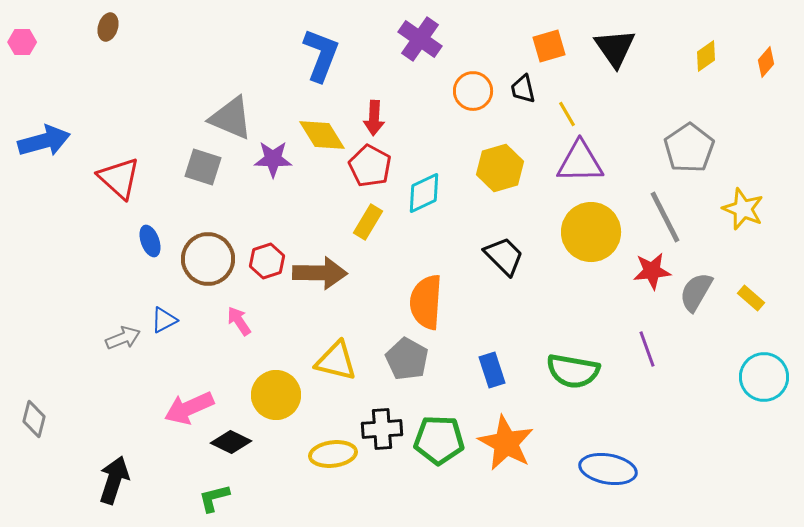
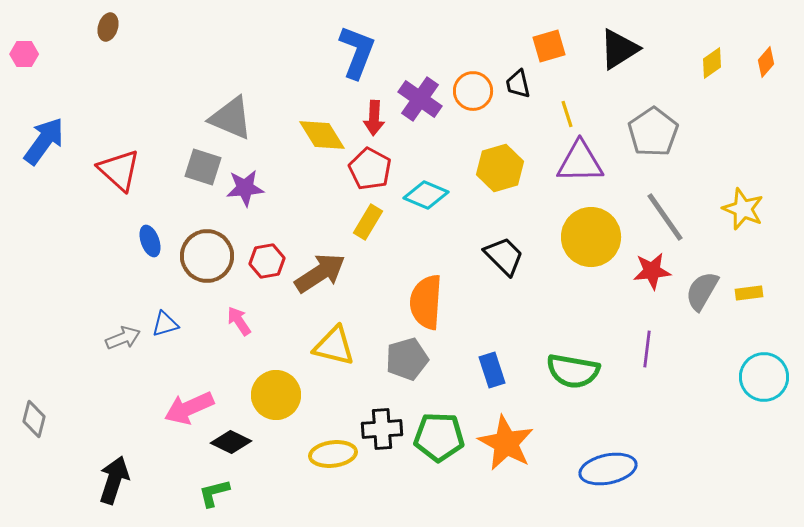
purple cross at (420, 39): moved 60 px down
pink hexagon at (22, 42): moved 2 px right, 12 px down
black triangle at (615, 48): moved 4 px right, 1 px down; rotated 33 degrees clockwise
blue L-shape at (321, 55): moved 36 px right, 3 px up
yellow diamond at (706, 56): moved 6 px right, 7 px down
black trapezoid at (523, 89): moved 5 px left, 5 px up
yellow line at (567, 114): rotated 12 degrees clockwise
blue arrow at (44, 141): rotated 39 degrees counterclockwise
gray pentagon at (689, 148): moved 36 px left, 16 px up
purple star at (273, 159): moved 28 px left, 29 px down; rotated 6 degrees counterclockwise
red pentagon at (370, 166): moved 3 px down
red triangle at (119, 178): moved 8 px up
cyan diamond at (424, 193): moved 2 px right, 2 px down; rotated 48 degrees clockwise
gray line at (665, 217): rotated 8 degrees counterclockwise
yellow circle at (591, 232): moved 5 px down
brown circle at (208, 259): moved 1 px left, 3 px up
red hexagon at (267, 261): rotated 8 degrees clockwise
brown arrow at (320, 273): rotated 34 degrees counterclockwise
gray semicircle at (696, 292): moved 6 px right, 1 px up
yellow rectangle at (751, 298): moved 2 px left, 5 px up; rotated 48 degrees counterclockwise
blue triangle at (164, 320): moved 1 px right, 4 px down; rotated 12 degrees clockwise
purple line at (647, 349): rotated 27 degrees clockwise
gray pentagon at (407, 359): rotated 27 degrees clockwise
yellow triangle at (336, 361): moved 2 px left, 15 px up
green pentagon at (439, 440): moved 3 px up
blue ellipse at (608, 469): rotated 22 degrees counterclockwise
green L-shape at (214, 498): moved 5 px up
